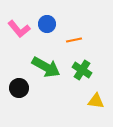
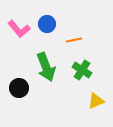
green arrow: rotated 40 degrees clockwise
yellow triangle: rotated 30 degrees counterclockwise
